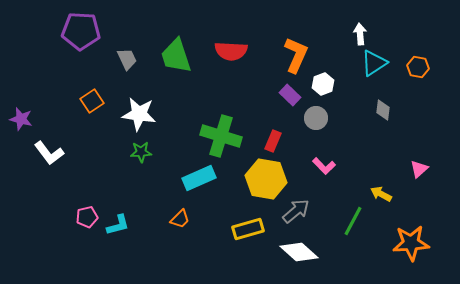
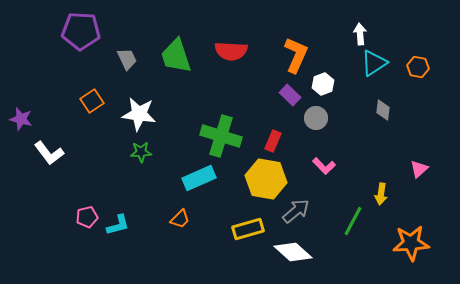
yellow arrow: rotated 110 degrees counterclockwise
white diamond: moved 6 px left
